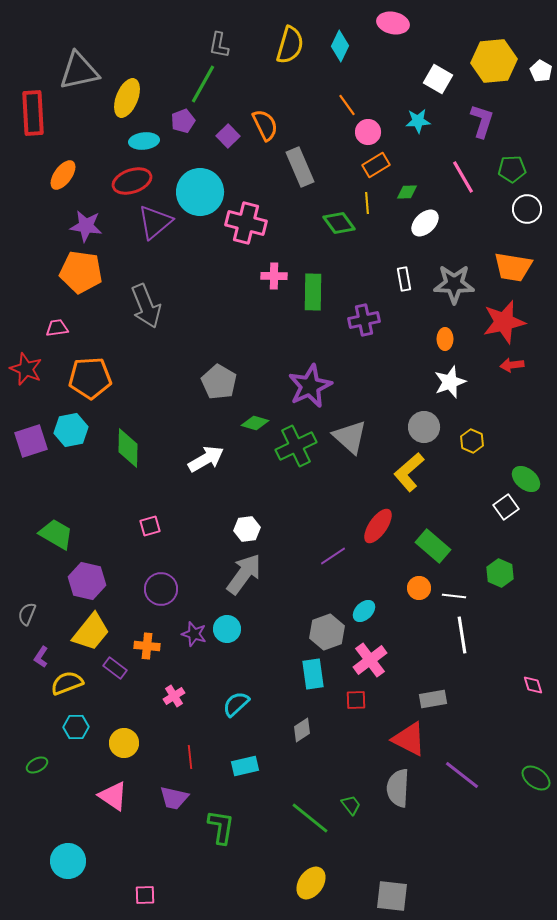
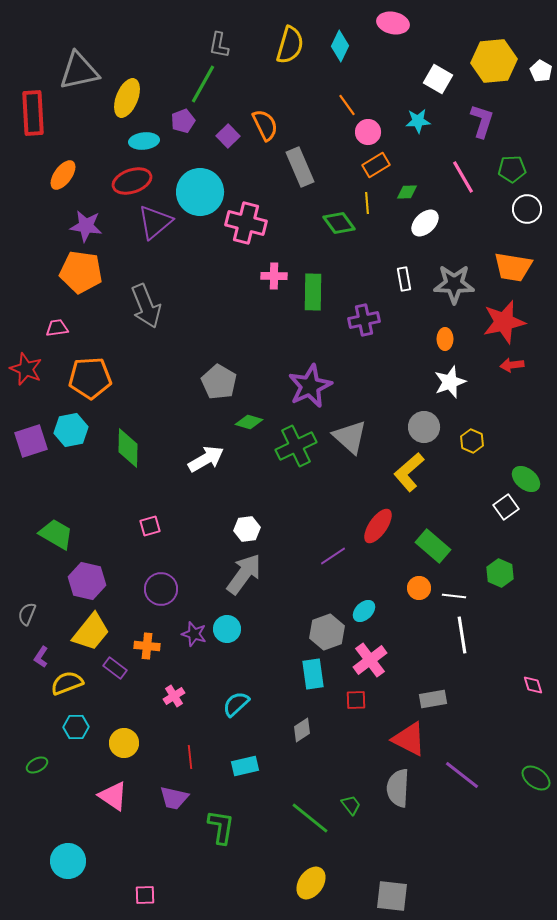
green diamond at (255, 423): moved 6 px left, 1 px up
